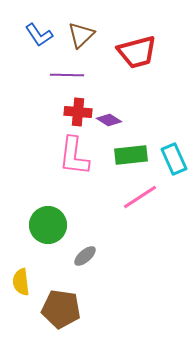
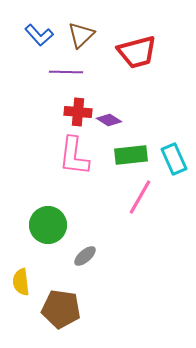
blue L-shape: rotated 8 degrees counterclockwise
purple line: moved 1 px left, 3 px up
pink line: rotated 27 degrees counterclockwise
